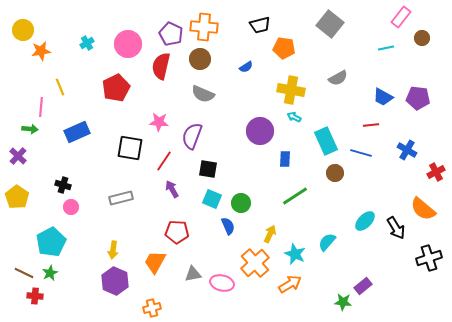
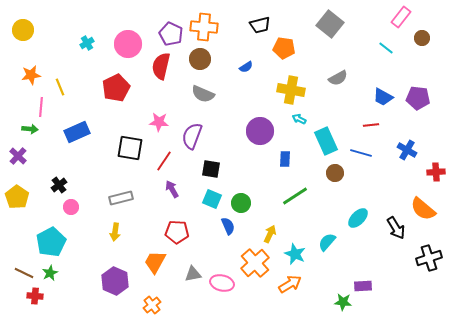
cyan line at (386, 48): rotated 49 degrees clockwise
orange star at (41, 51): moved 10 px left, 24 px down
cyan arrow at (294, 117): moved 5 px right, 2 px down
black square at (208, 169): moved 3 px right
red cross at (436, 172): rotated 24 degrees clockwise
black cross at (63, 185): moved 4 px left; rotated 35 degrees clockwise
cyan ellipse at (365, 221): moved 7 px left, 3 px up
yellow arrow at (113, 250): moved 2 px right, 18 px up
purple rectangle at (363, 286): rotated 36 degrees clockwise
orange cross at (152, 308): moved 3 px up; rotated 24 degrees counterclockwise
